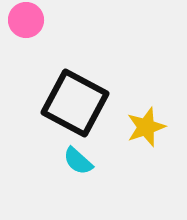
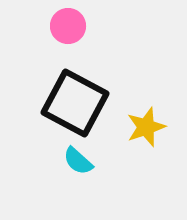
pink circle: moved 42 px right, 6 px down
